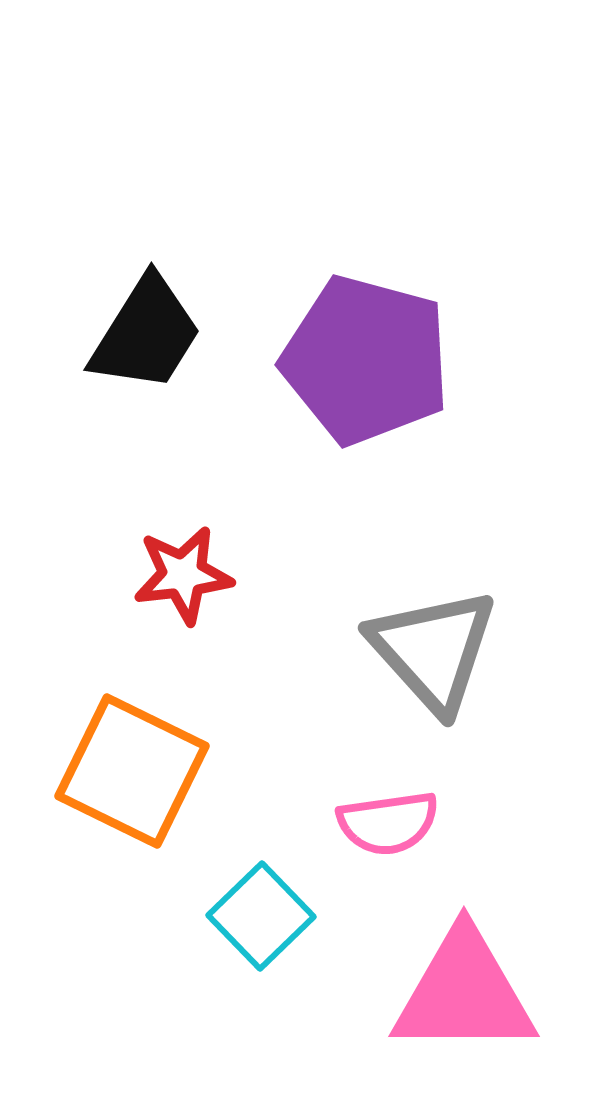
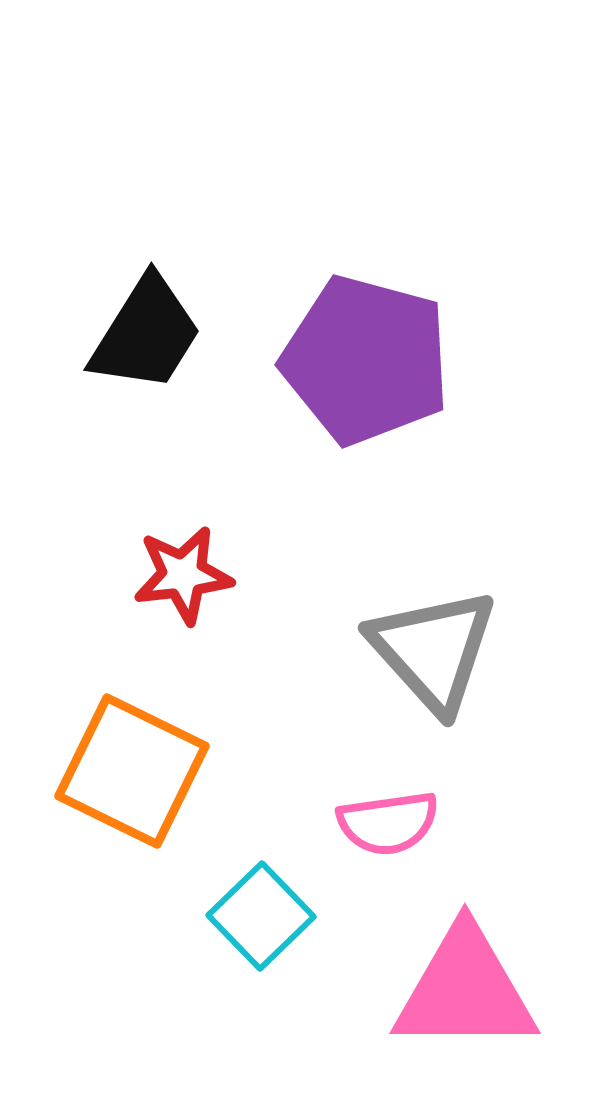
pink triangle: moved 1 px right, 3 px up
